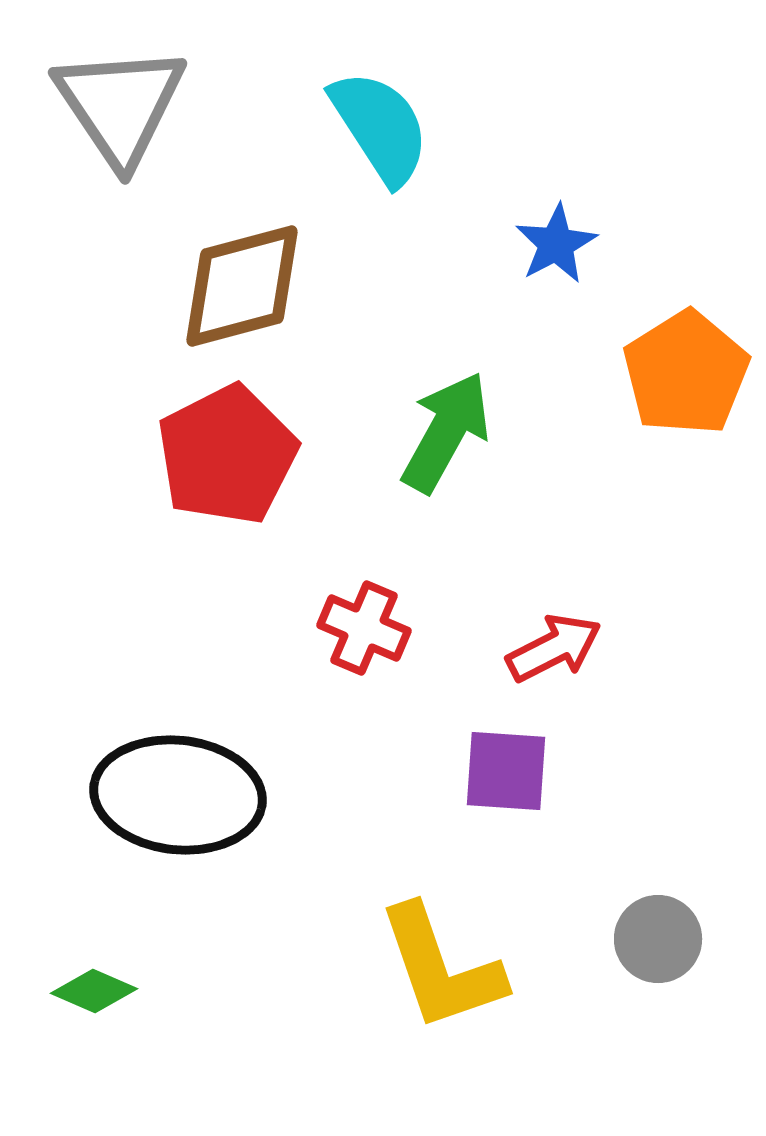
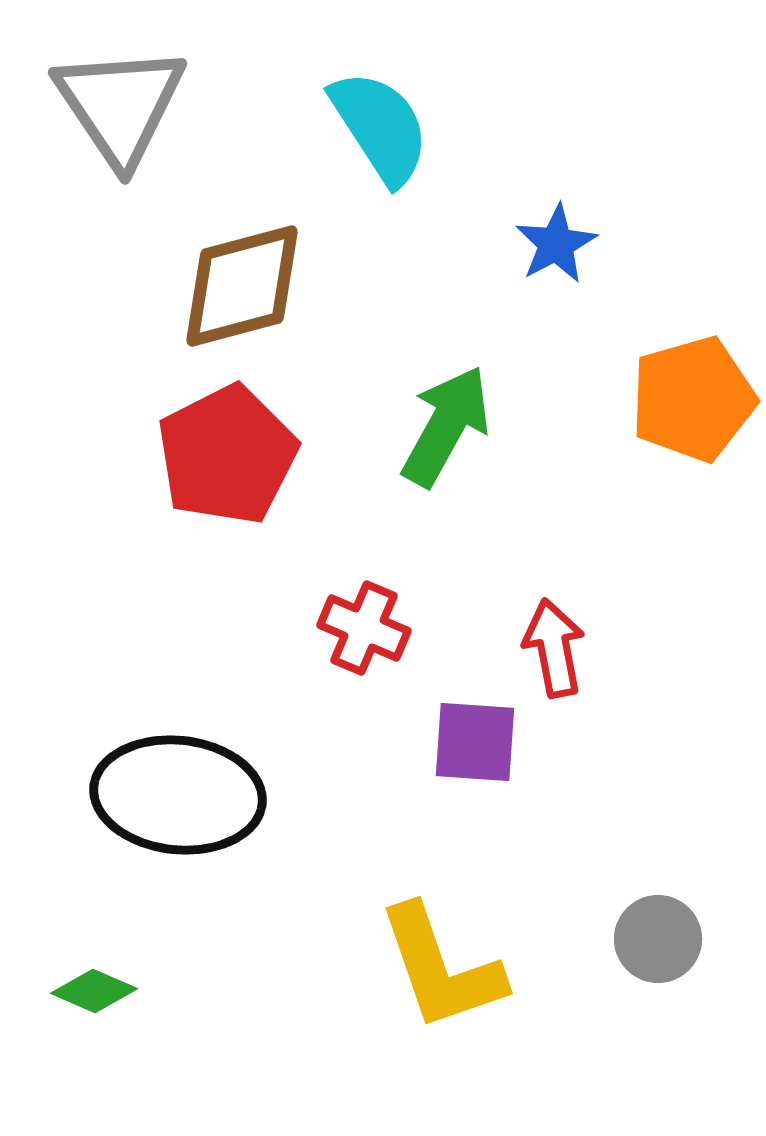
orange pentagon: moved 7 px right, 26 px down; rotated 16 degrees clockwise
green arrow: moved 6 px up
red arrow: rotated 74 degrees counterclockwise
purple square: moved 31 px left, 29 px up
